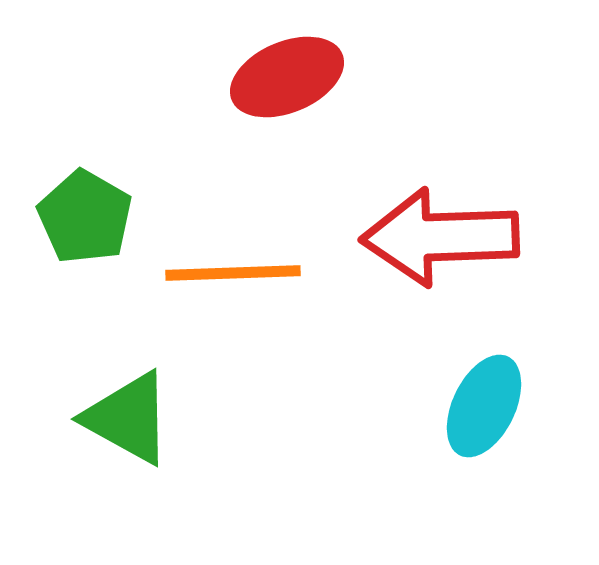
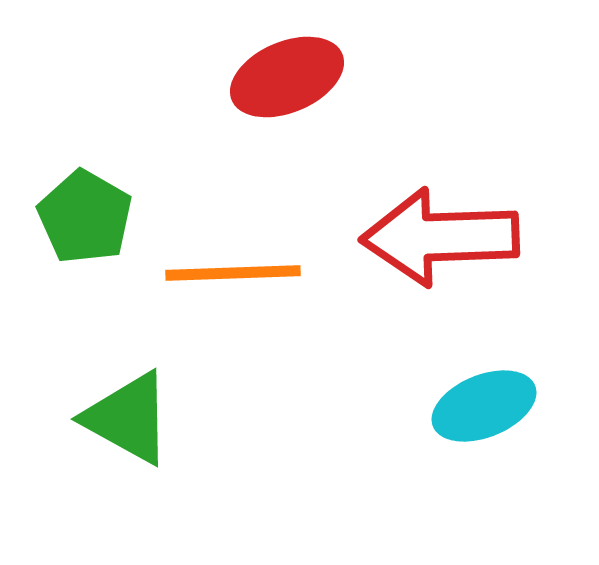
cyan ellipse: rotated 42 degrees clockwise
